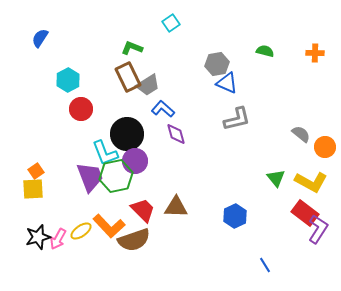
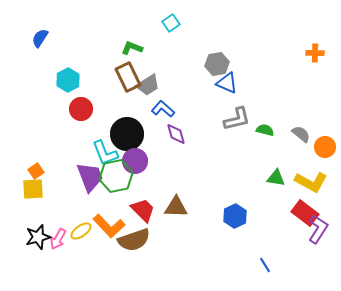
green semicircle: moved 79 px down
green triangle: rotated 42 degrees counterclockwise
